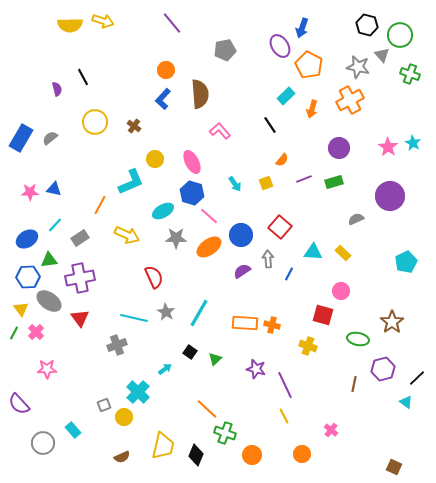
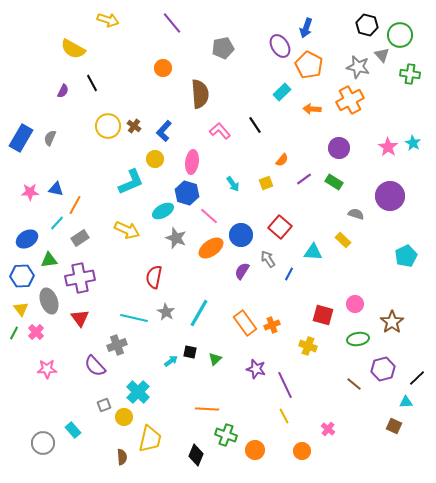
yellow arrow at (103, 21): moved 5 px right, 1 px up
yellow semicircle at (70, 25): moved 3 px right, 24 px down; rotated 30 degrees clockwise
blue arrow at (302, 28): moved 4 px right
gray pentagon at (225, 50): moved 2 px left, 2 px up
orange circle at (166, 70): moved 3 px left, 2 px up
green cross at (410, 74): rotated 12 degrees counterclockwise
black line at (83, 77): moved 9 px right, 6 px down
purple semicircle at (57, 89): moved 6 px right, 2 px down; rotated 40 degrees clockwise
cyan rectangle at (286, 96): moved 4 px left, 4 px up
blue L-shape at (163, 99): moved 1 px right, 32 px down
orange arrow at (312, 109): rotated 78 degrees clockwise
yellow circle at (95, 122): moved 13 px right, 4 px down
black line at (270, 125): moved 15 px left
gray semicircle at (50, 138): rotated 28 degrees counterclockwise
pink ellipse at (192, 162): rotated 35 degrees clockwise
purple line at (304, 179): rotated 14 degrees counterclockwise
green rectangle at (334, 182): rotated 48 degrees clockwise
cyan arrow at (235, 184): moved 2 px left
blue triangle at (54, 189): moved 2 px right
blue hexagon at (192, 193): moved 5 px left
orange line at (100, 205): moved 25 px left
gray semicircle at (356, 219): moved 5 px up; rotated 42 degrees clockwise
cyan line at (55, 225): moved 2 px right, 2 px up
yellow arrow at (127, 235): moved 5 px up
gray star at (176, 238): rotated 20 degrees clockwise
orange ellipse at (209, 247): moved 2 px right, 1 px down
yellow rectangle at (343, 253): moved 13 px up
gray arrow at (268, 259): rotated 30 degrees counterclockwise
cyan pentagon at (406, 262): moved 6 px up
purple semicircle at (242, 271): rotated 24 degrees counterclockwise
blue hexagon at (28, 277): moved 6 px left, 1 px up
red semicircle at (154, 277): rotated 145 degrees counterclockwise
pink circle at (341, 291): moved 14 px right, 13 px down
gray ellipse at (49, 301): rotated 35 degrees clockwise
orange rectangle at (245, 323): rotated 50 degrees clockwise
orange cross at (272, 325): rotated 35 degrees counterclockwise
green ellipse at (358, 339): rotated 20 degrees counterclockwise
black square at (190, 352): rotated 24 degrees counterclockwise
cyan arrow at (165, 369): moved 6 px right, 8 px up
brown line at (354, 384): rotated 63 degrees counterclockwise
cyan triangle at (406, 402): rotated 40 degrees counterclockwise
purple semicircle at (19, 404): moved 76 px right, 38 px up
orange line at (207, 409): rotated 40 degrees counterclockwise
pink cross at (331, 430): moved 3 px left, 1 px up
green cross at (225, 433): moved 1 px right, 2 px down
yellow trapezoid at (163, 446): moved 13 px left, 7 px up
orange circle at (302, 454): moved 3 px up
orange circle at (252, 455): moved 3 px right, 5 px up
brown semicircle at (122, 457): rotated 70 degrees counterclockwise
brown square at (394, 467): moved 41 px up
